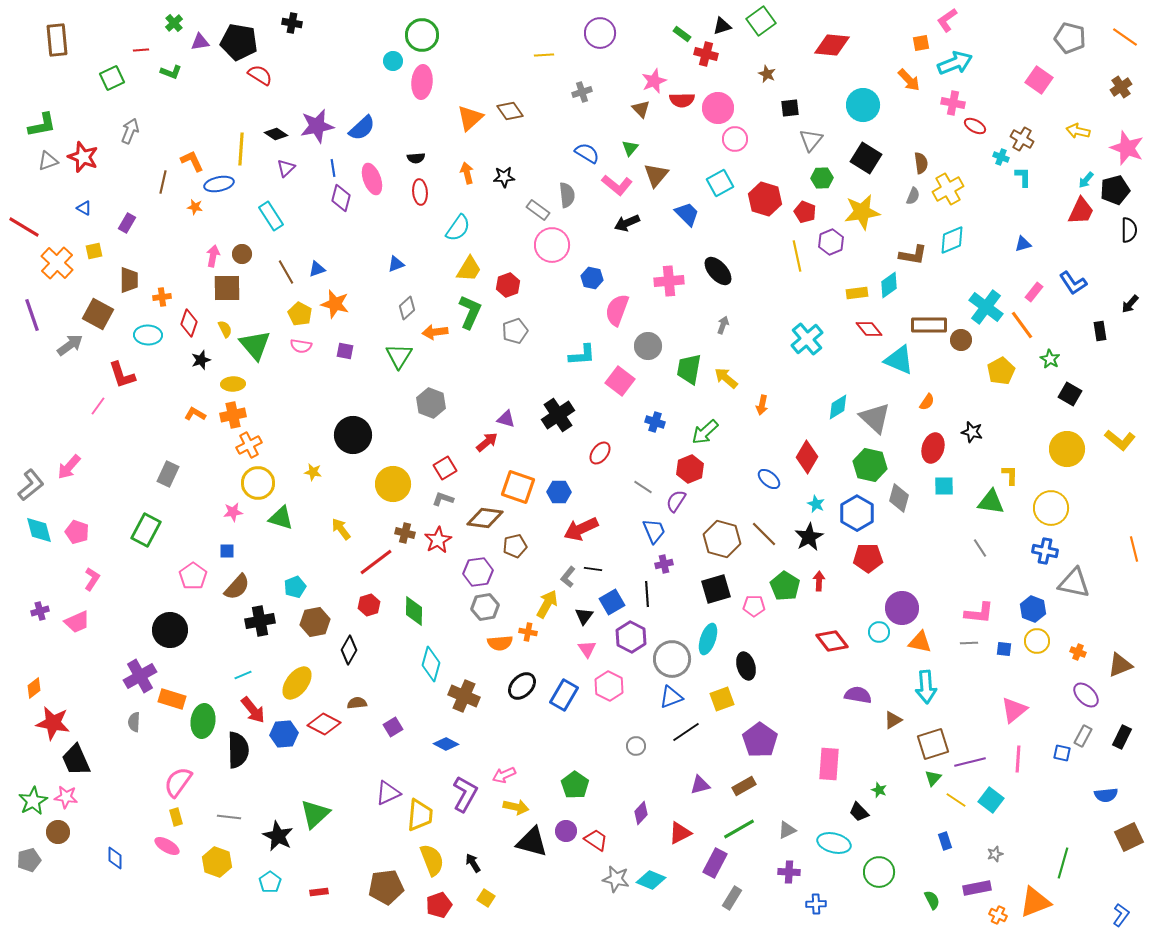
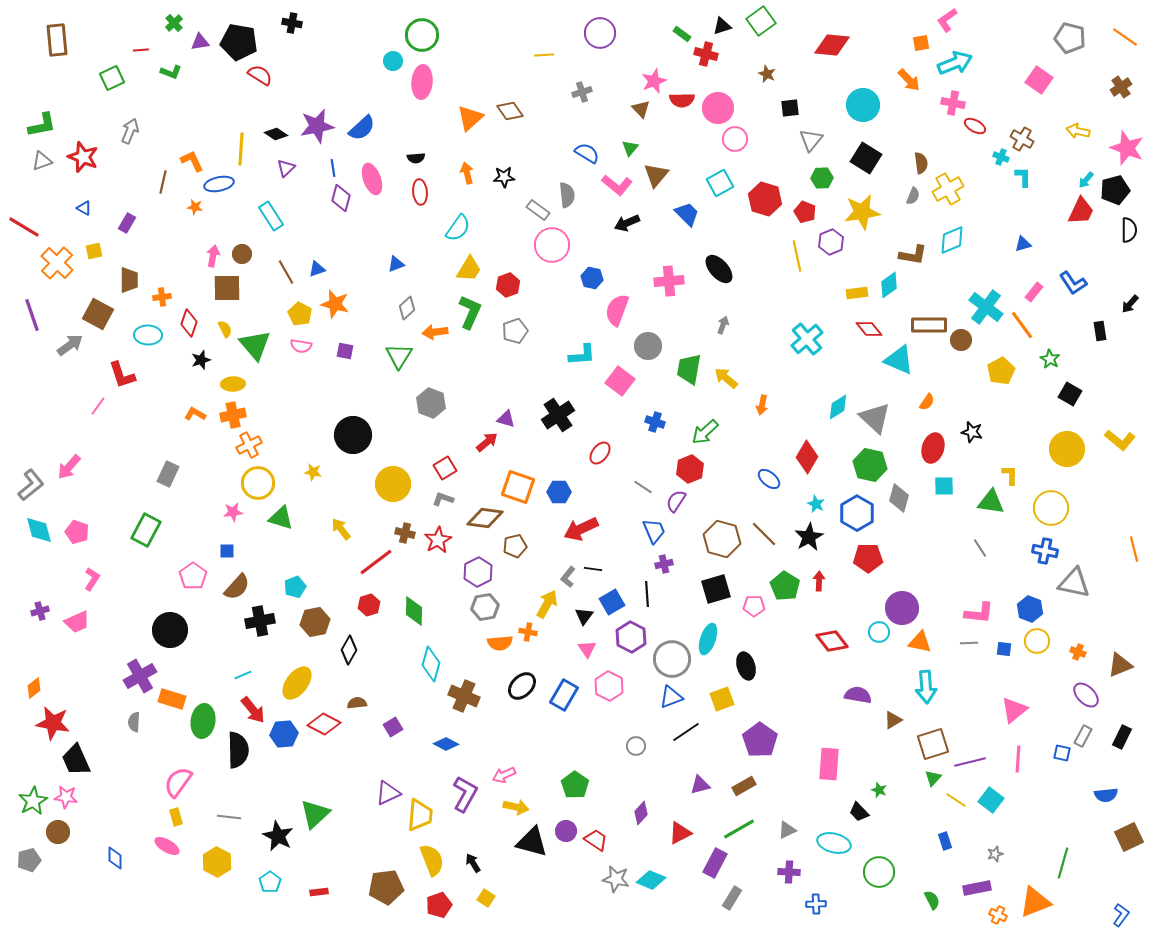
gray triangle at (48, 161): moved 6 px left
black ellipse at (718, 271): moved 1 px right, 2 px up
purple hexagon at (478, 572): rotated 20 degrees counterclockwise
blue hexagon at (1033, 609): moved 3 px left
yellow hexagon at (217, 862): rotated 8 degrees clockwise
